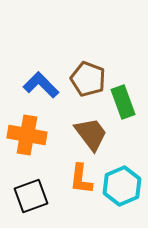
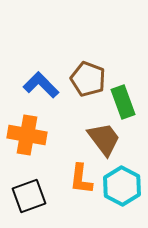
brown trapezoid: moved 13 px right, 5 px down
cyan hexagon: rotated 9 degrees counterclockwise
black square: moved 2 px left
